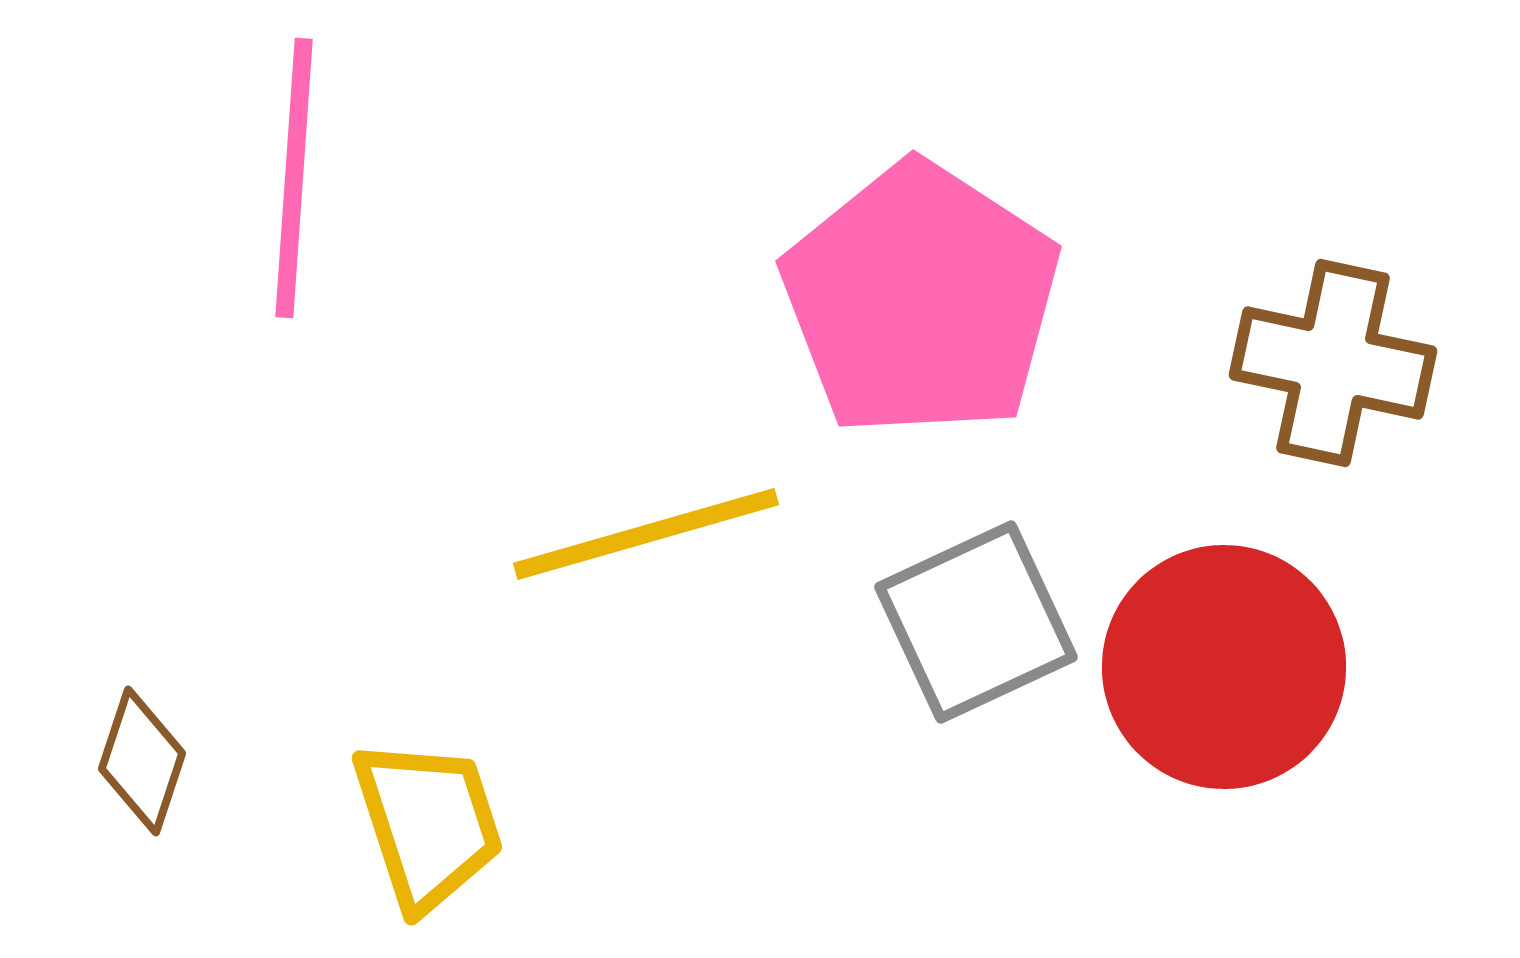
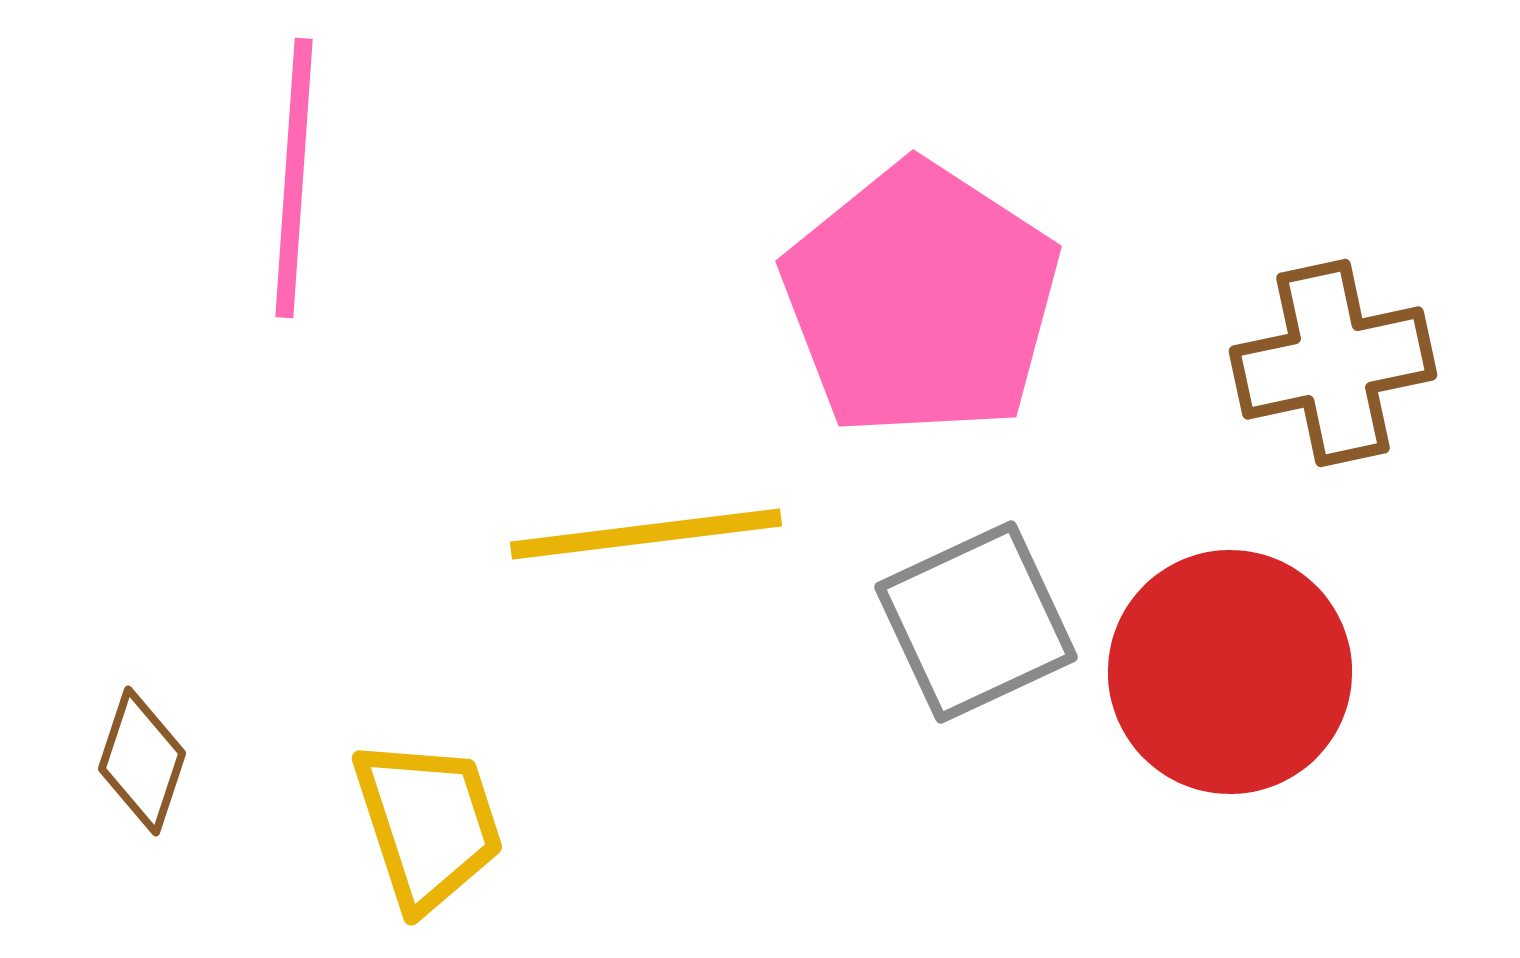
brown cross: rotated 24 degrees counterclockwise
yellow line: rotated 9 degrees clockwise
red circle: moved 6 px right, 5 px down
